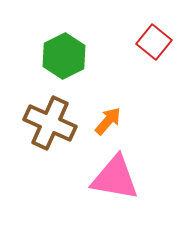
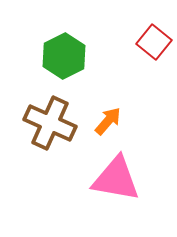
pink triangle: moved 1 px right, 1 px down
